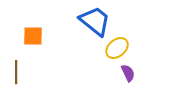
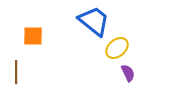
blue trapezoid: moved 1 px left
